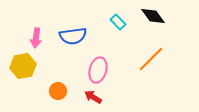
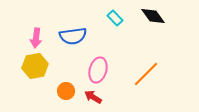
cyan rectangle: moved 3 px left, 4 px up
orange line: moved 5 px left, 15 px down
yellow hexagon: moved 12 px right
orange circle: moved 8 px right
